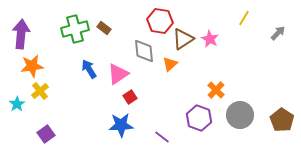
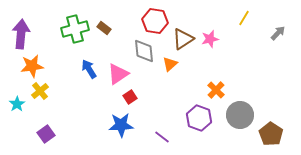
red hexagon: moved 5 px left
pink star: rotated 30 degrees clockwise
brown pentagon: moved 11 px left, 14 px down
